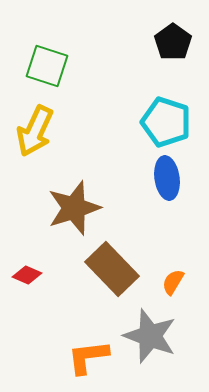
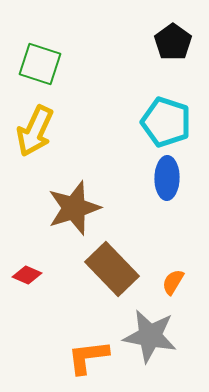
green square: moved 7 px left, 2 px up
blue ellipse: rotated 9 degrees clockwise
gray star: rotated 10 degrees counterclockwise
